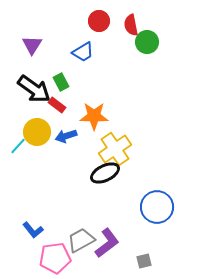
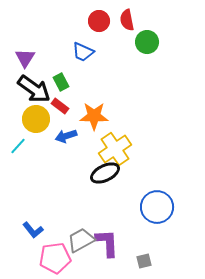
red semicircle: moved 4 px left, 5 px up
purple triangle: moved 7 px left, 13 px down
blue trapezoid: rotated 55 degrees clockwise
red rectangle: moved 3 px right, 1 px down
yellow circle: moved 1 px left, 13 px up
purple L-shape: rotated 56 degrees counterclockwise
